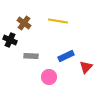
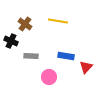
brown cross: moved 1 px right, 1 px down
black cross: moved 1 px right, 1 px down
blue rectangle: rotated 35 degrees clockwise
